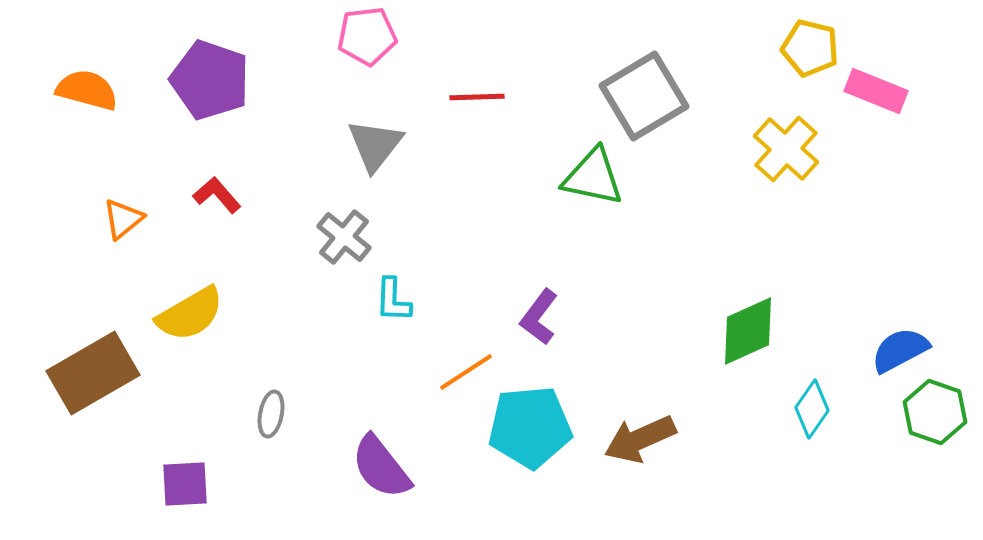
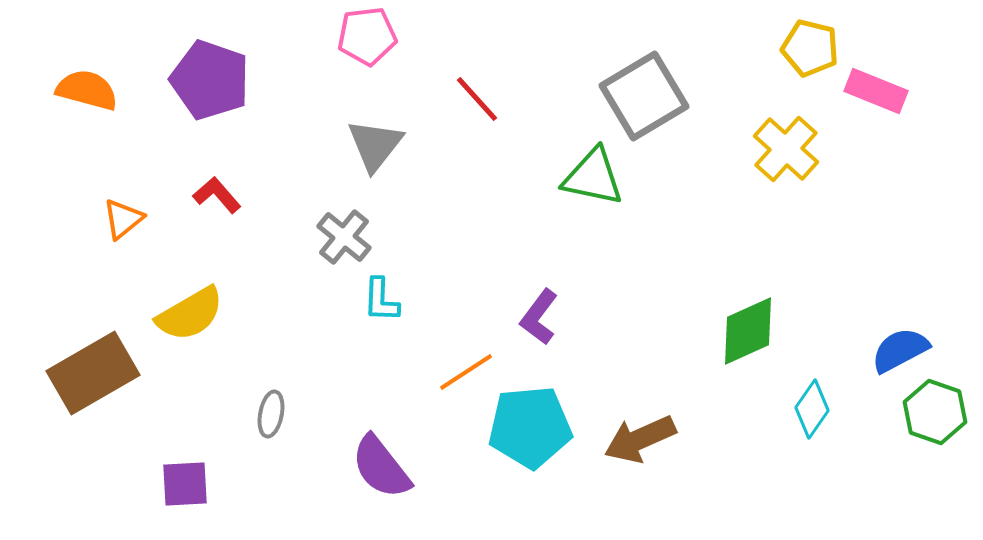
red line: moved 2 px down; rotated 50 degrees clockwise
cyan L-shape: moved 12 px left
